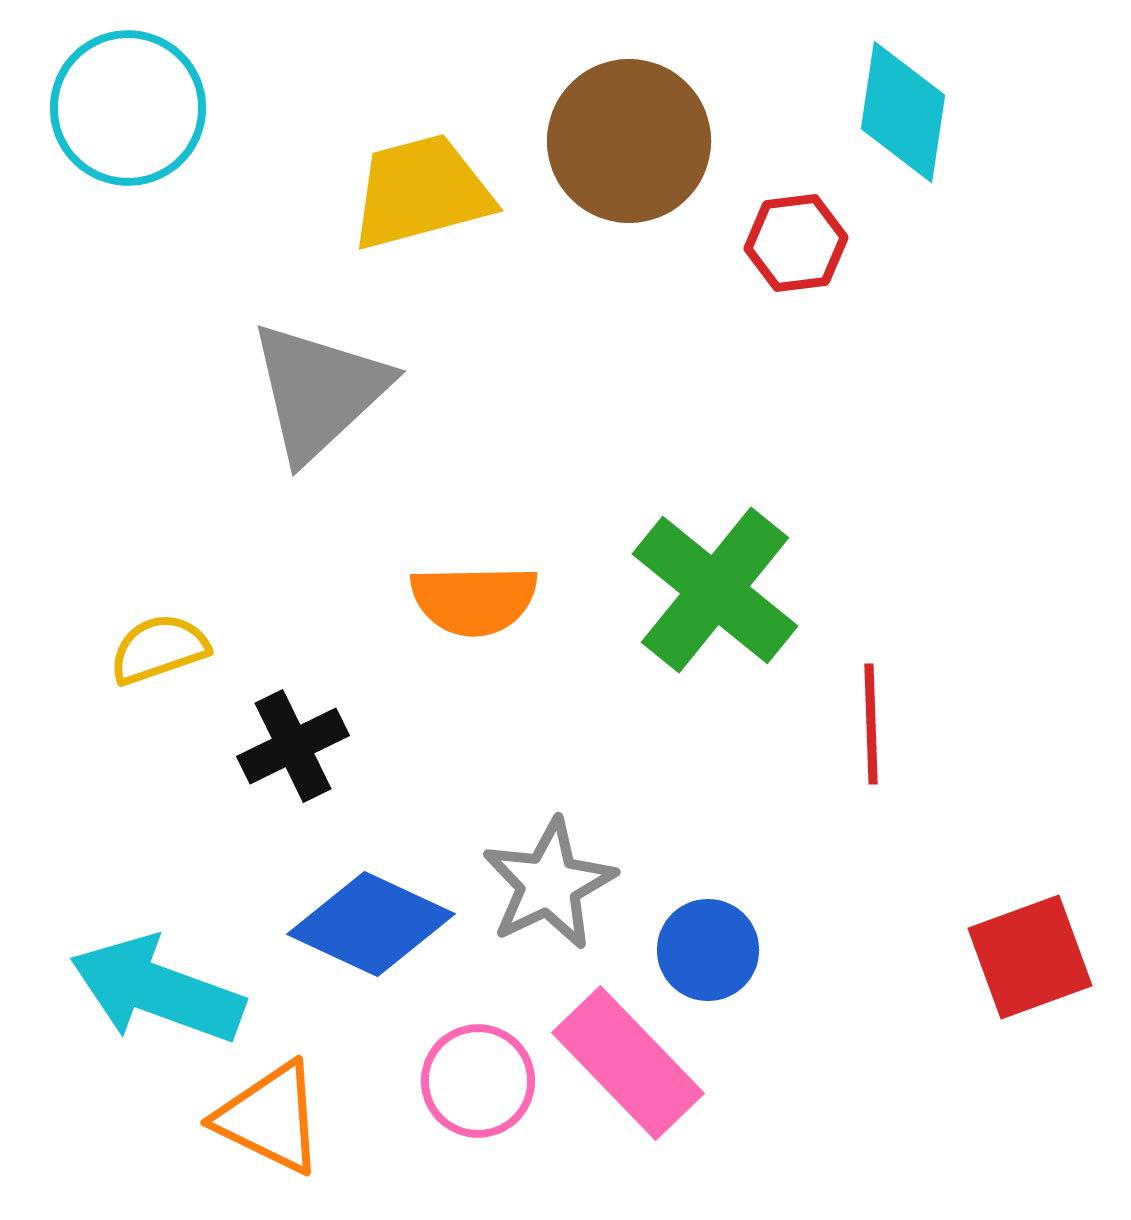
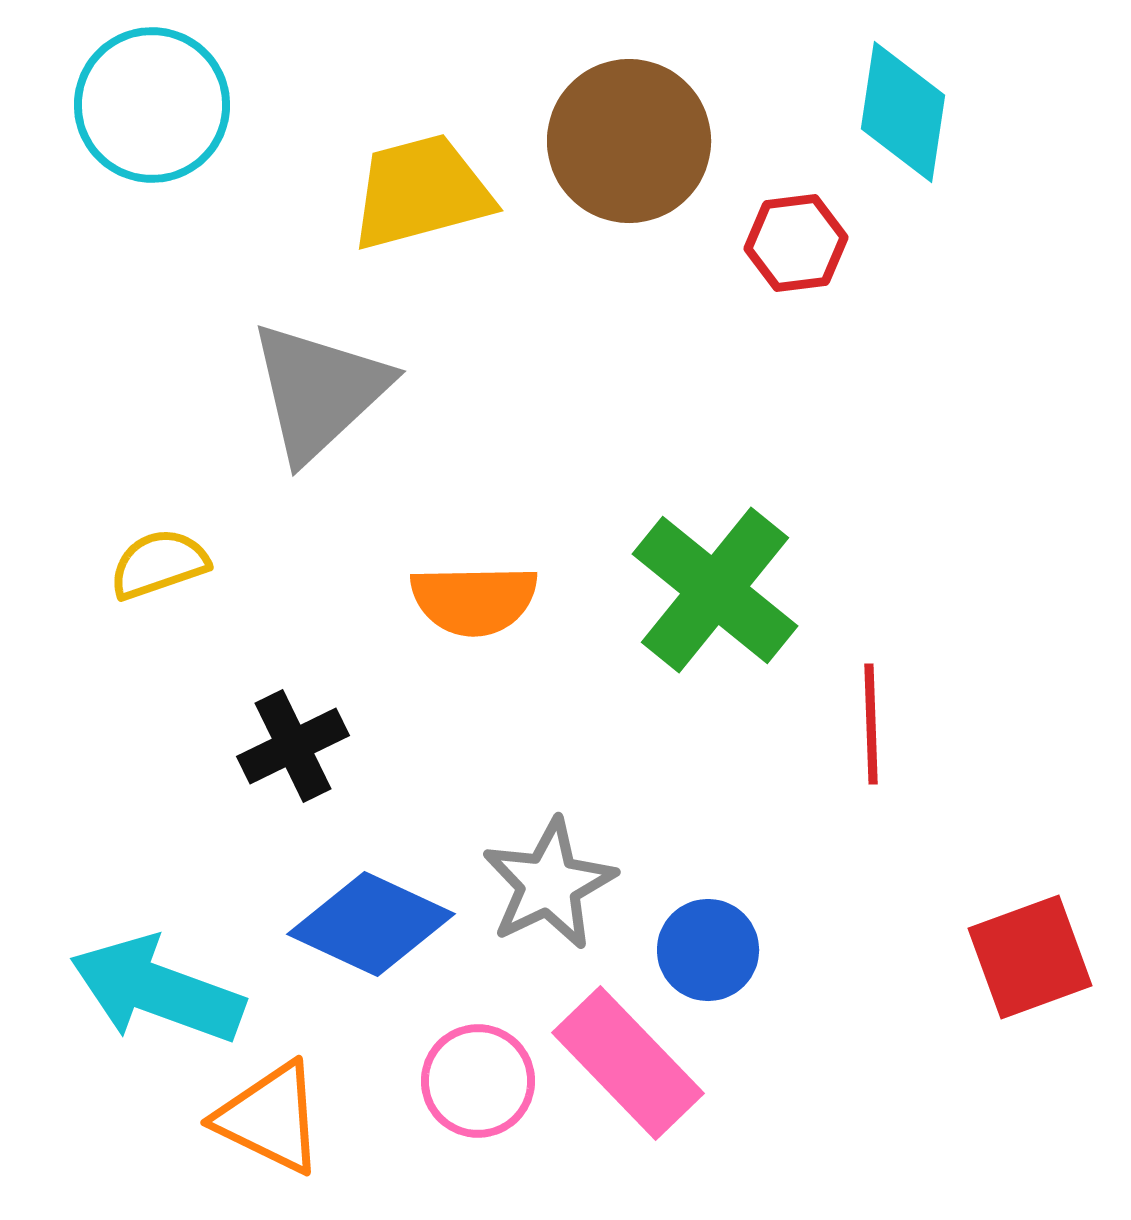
cyan circle: moved 24 px right, 3 px up
yellow semicircle: moved 85 px up
